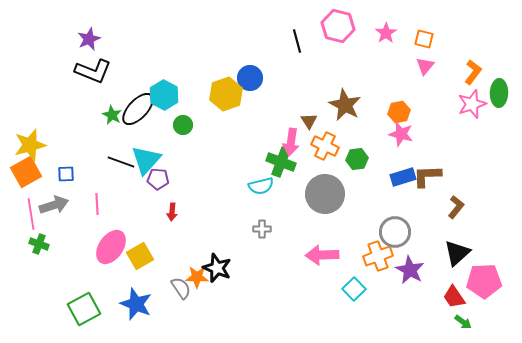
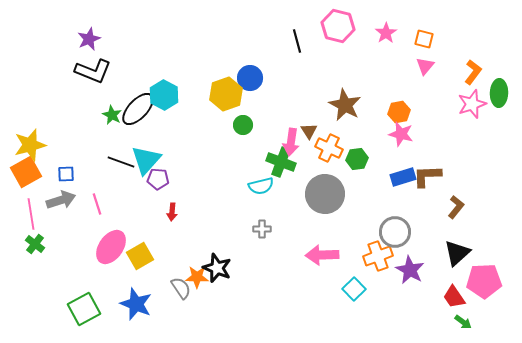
brown triangle at (309, 121): moved 10 px down
green circle at (183, 125): moved 60 px right
orange cross at (325, 146): moved 4 px right, 2 px down
pink line at (97, 204): rotated 15 degrees counterclockwise
gray arrow at (54, 205): moved 7 px right, 5 px up
green cross at (39, 244): moved 4 px left; rotated 18 degrees clockwise
